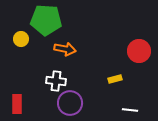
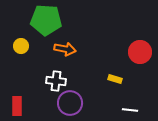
yellow circle: moved 7 px down
red circle: moved 1 px right, 1 px down
yellow rectangle: rotated 32 degrees clockwise
red rectangle: moved 2 px down
